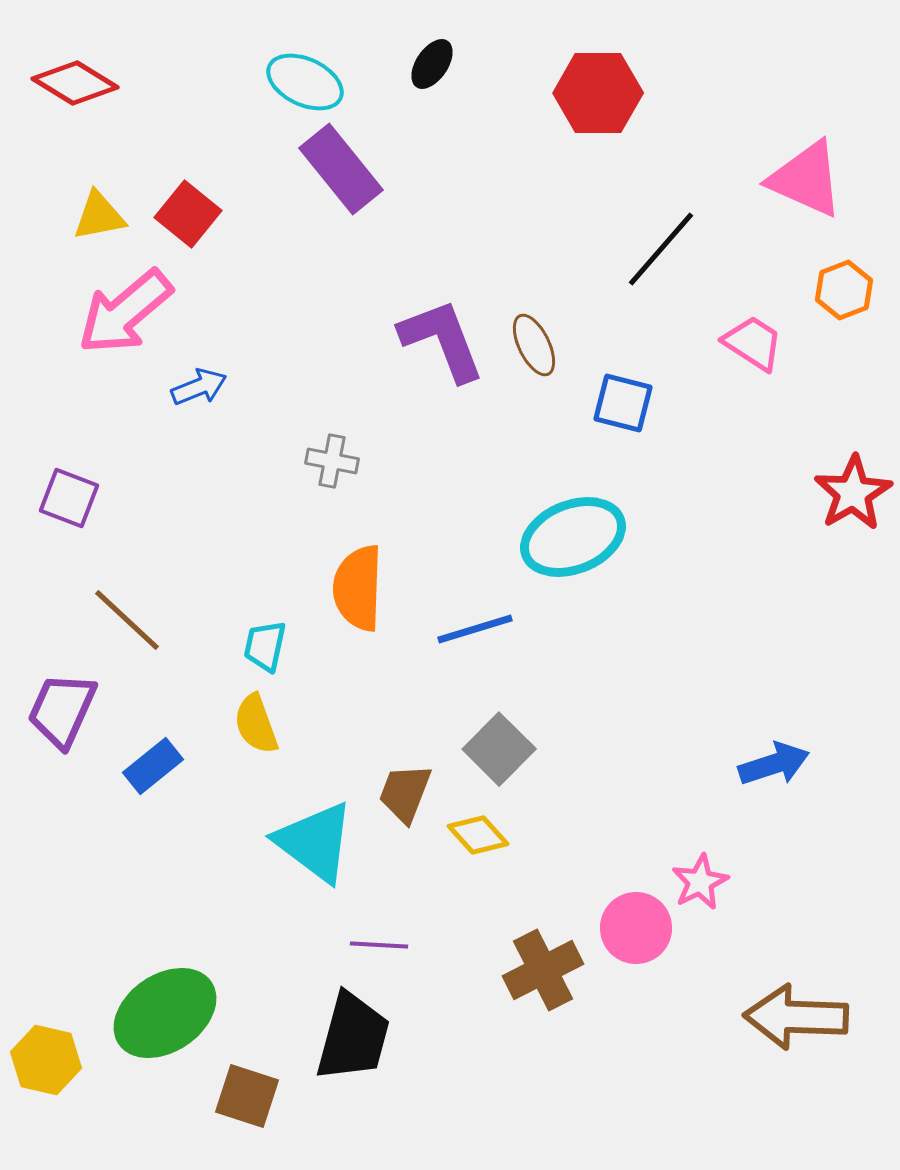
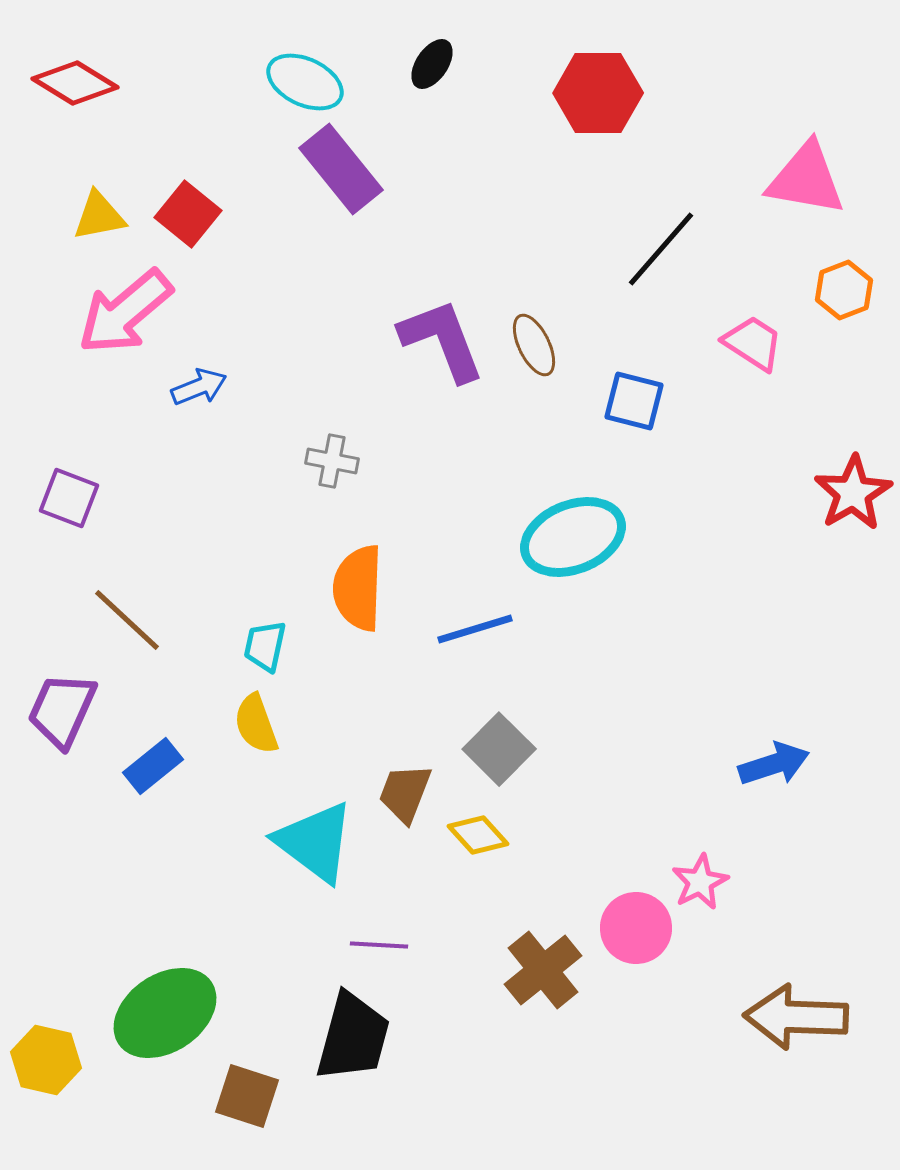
pink triangle at (806, 179): rotated 14 degrees counterclockwise
blue square at (623, 403): moved 11 px right, 2 px up
brown cross at (543, 970): rotated 12 degrees counterclockwise
